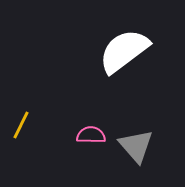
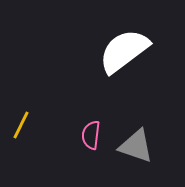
pink semicircle: rotated 84 degrees counterclockwise
gray triangle: rotated 30 degrees counterclockwise
